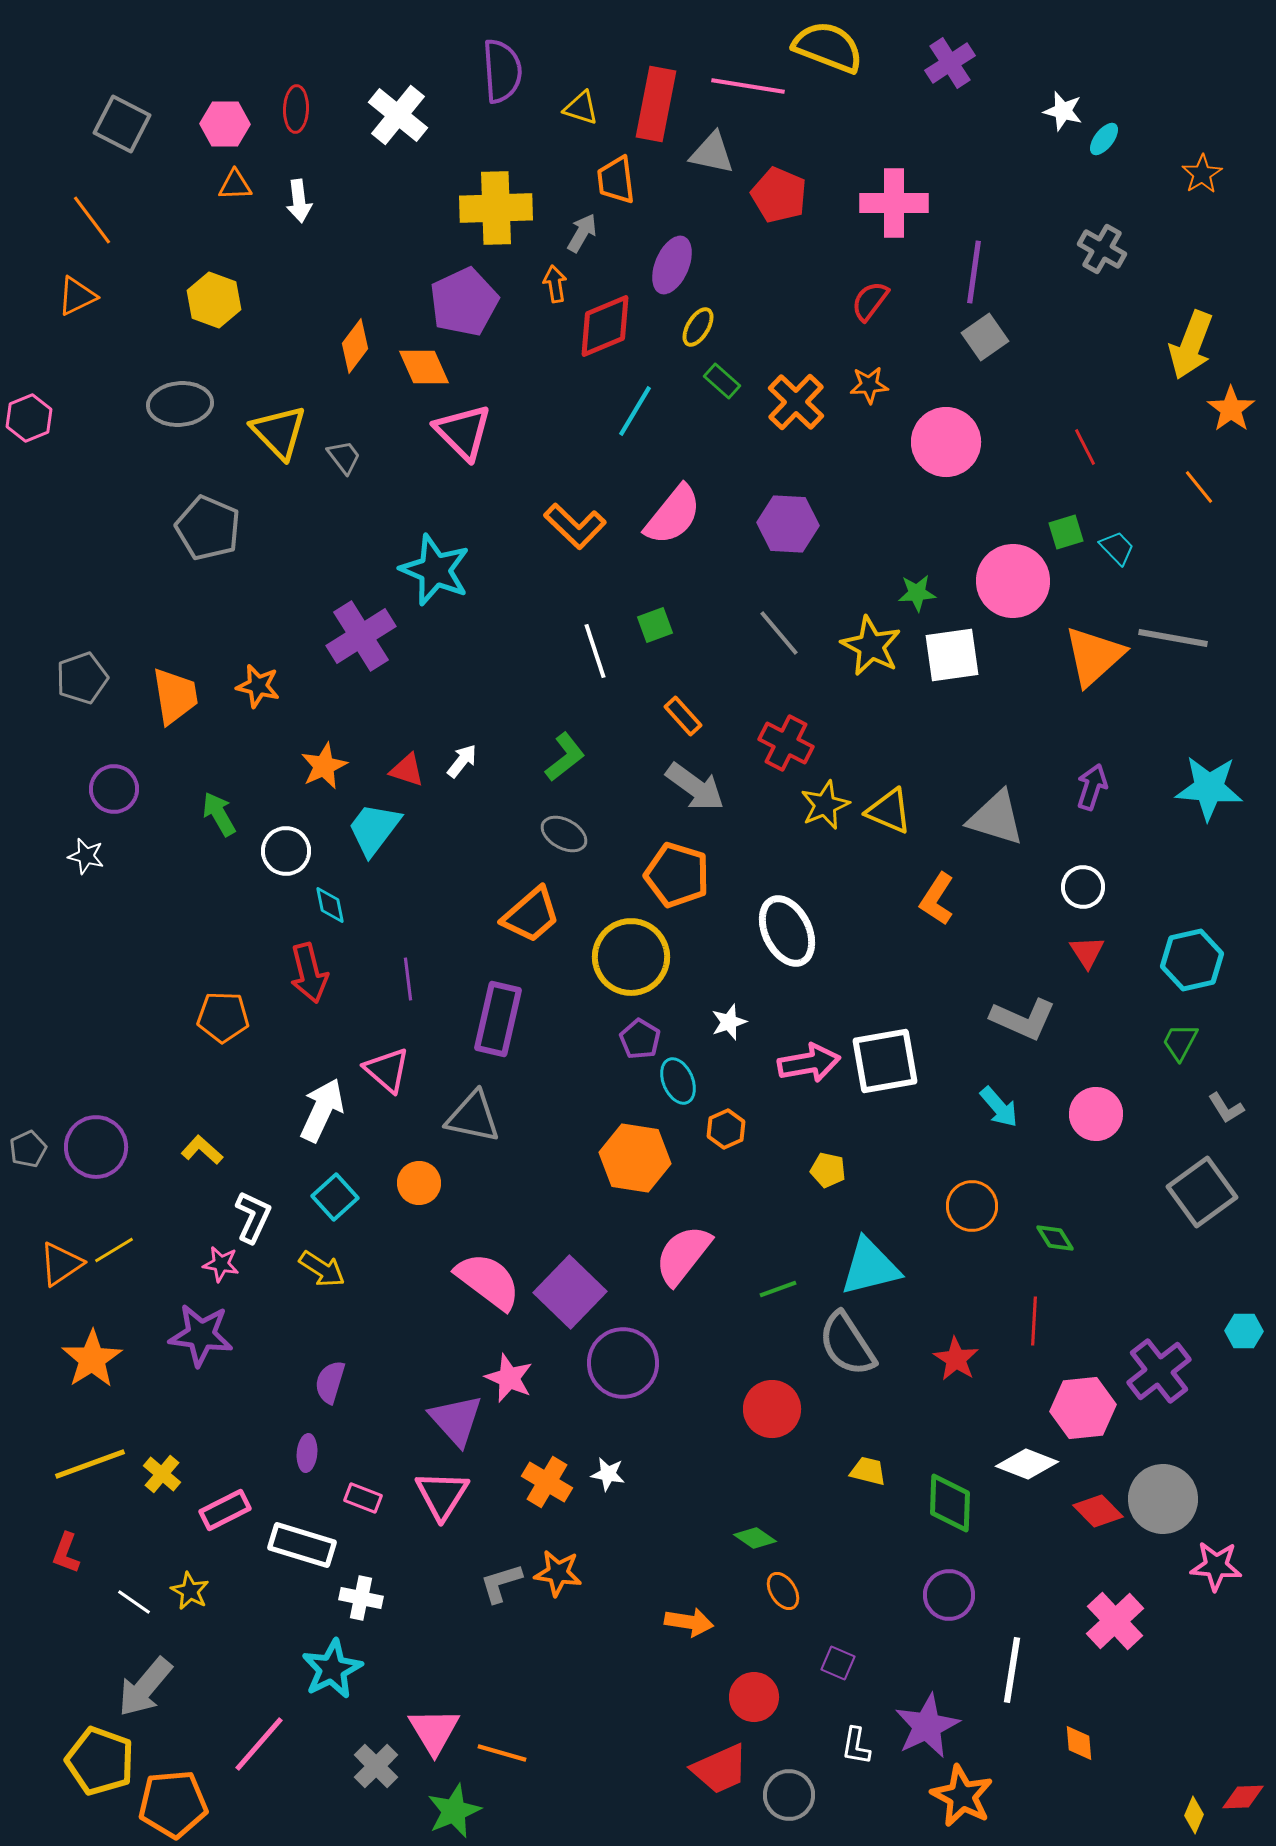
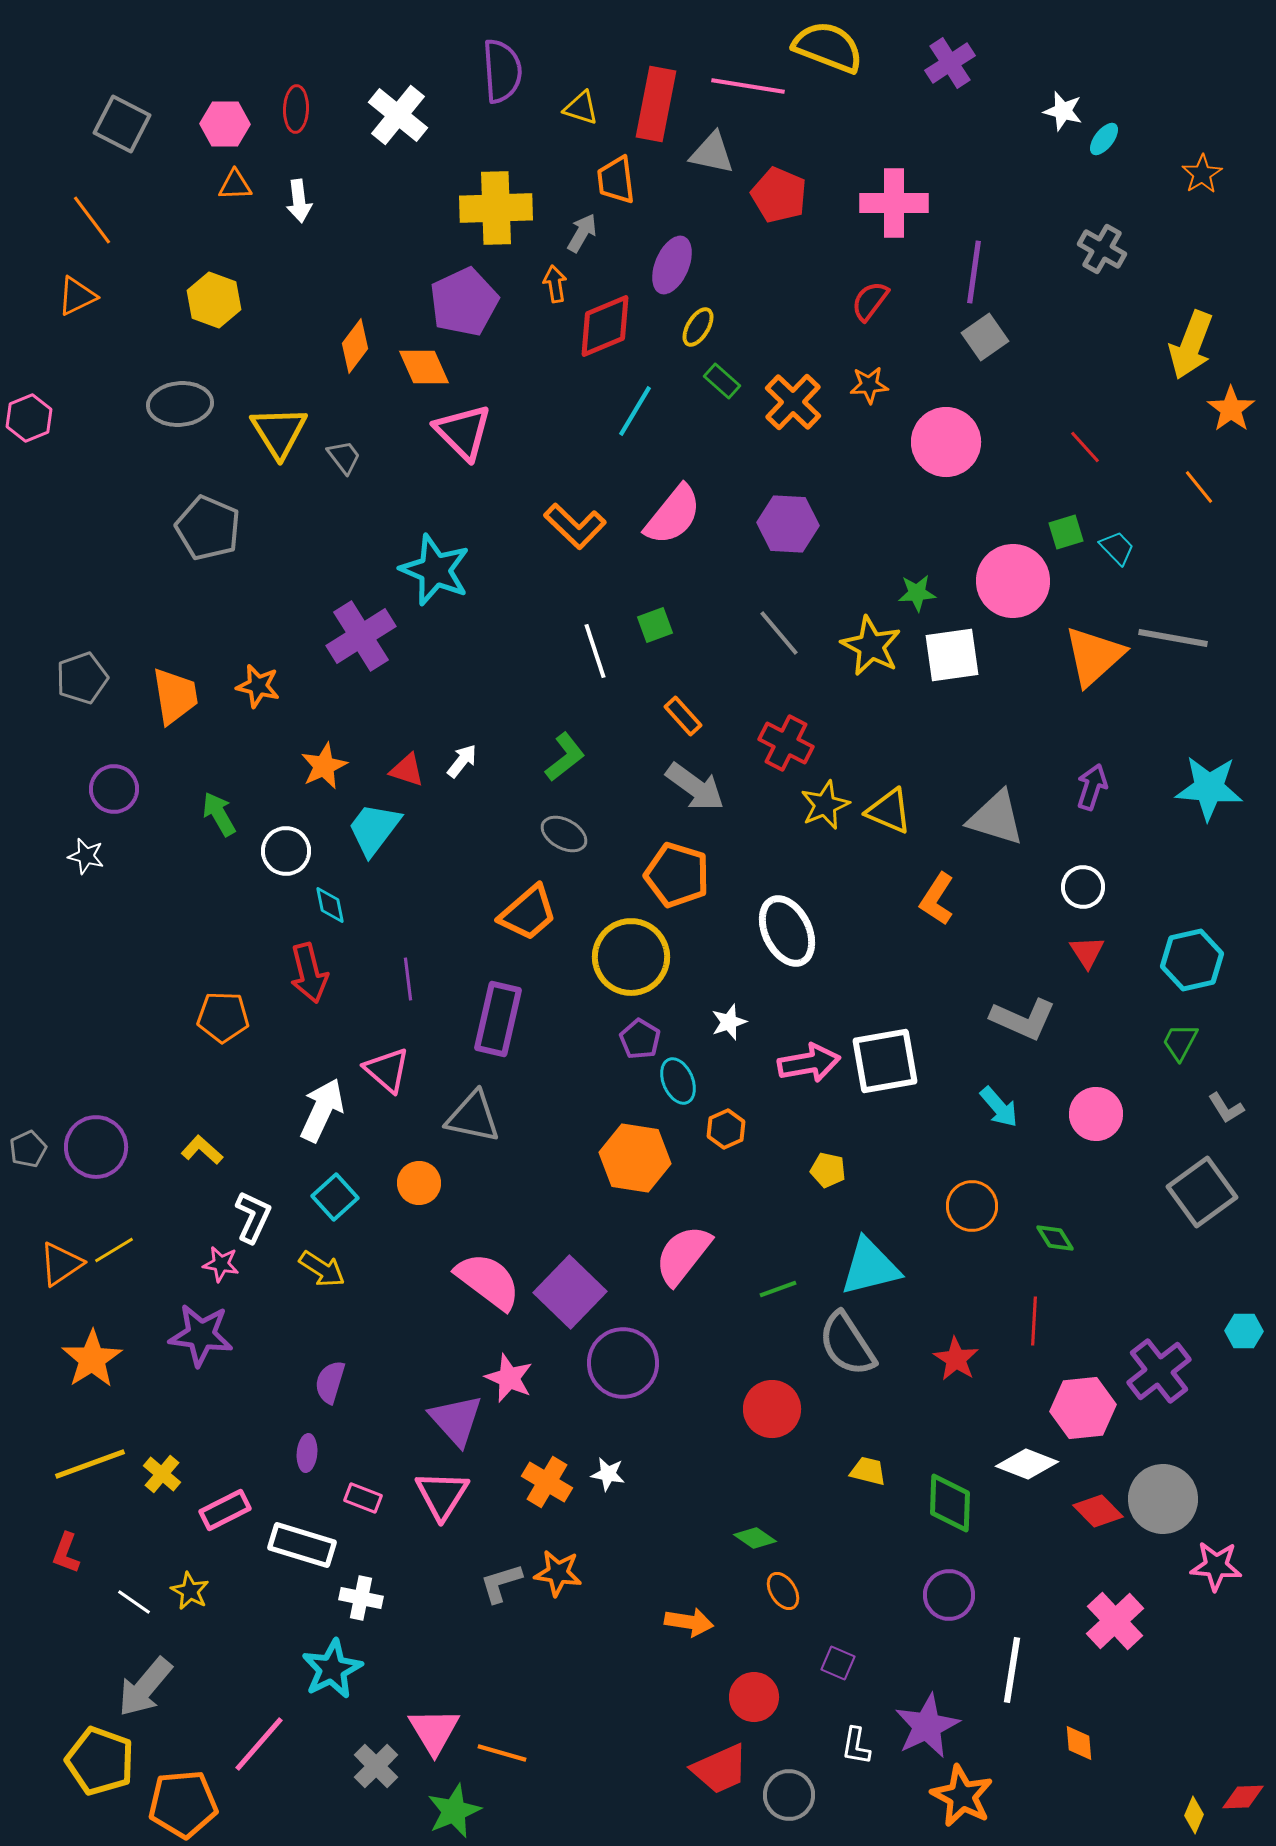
orange cross at (796, 402): moved 3 px left
yellow triangle at (279, 432): rotated 12 degrees clockwise
red line at (1085, 447): rotated 15 degrees counterclockwise
orange trapezoid at (531, 915): moved 3 px left, 2 px up
orange pentagon at (173, 1804): moved 10 px right
